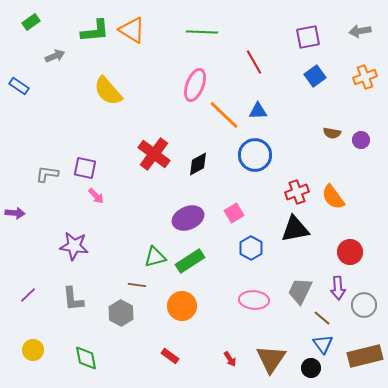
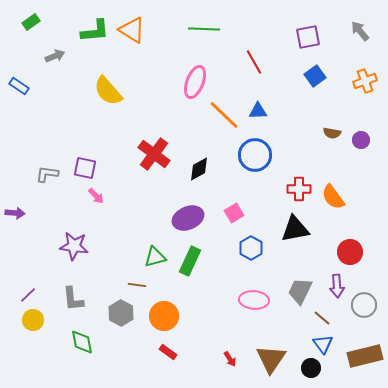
gray arrow at (360, 31): rotated 60 degrees clockwise
green line at (202, 32): moved 2 px right, 3 px up
orange cross at (365, 77): moved 4 px down
pink ellipse at (195, 85): moved 3 px up
black diamond at (198, 164): moved 1 px right, 5 px down
red cross at (297, 192): moved 2 px right, 3 px up; rotated 20 degrees clockwise
green rectangle at (190, 261): rotated 32 degrees counterclockwise
purple arrow at (338, 288): moved 1 px left, 2 px up
orange circle at (182, 306): moved 18 px left, 10 px down
yellow circle at (33, 350): moved 30 px up
red rectangle at (170, 356): moved 2 px left, 4 px up
green diamond at (86, 358): moved 4 px left, 16 px up
